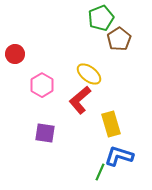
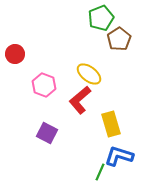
pink hexagon: moved 2 px right; rotated 10 degrees counterclockwise
purple square: moved 2 px right; rotated 20 degrees clockwise
